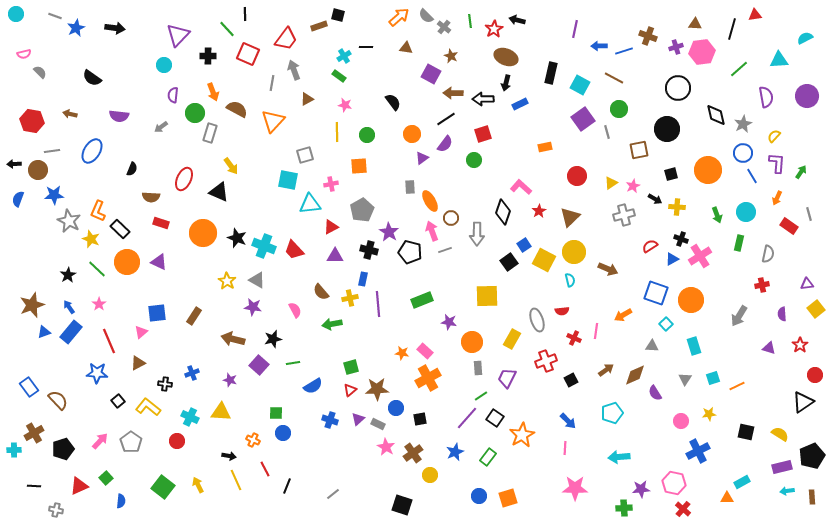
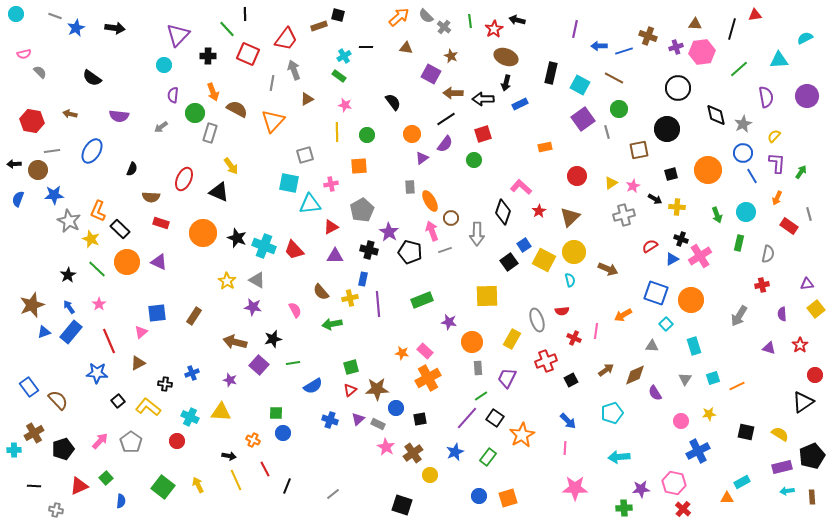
cyan square at (288, 180): moved 1 px right, 3 px down
brown arrow at (233, 339): moved 2 px right, 3 px down
